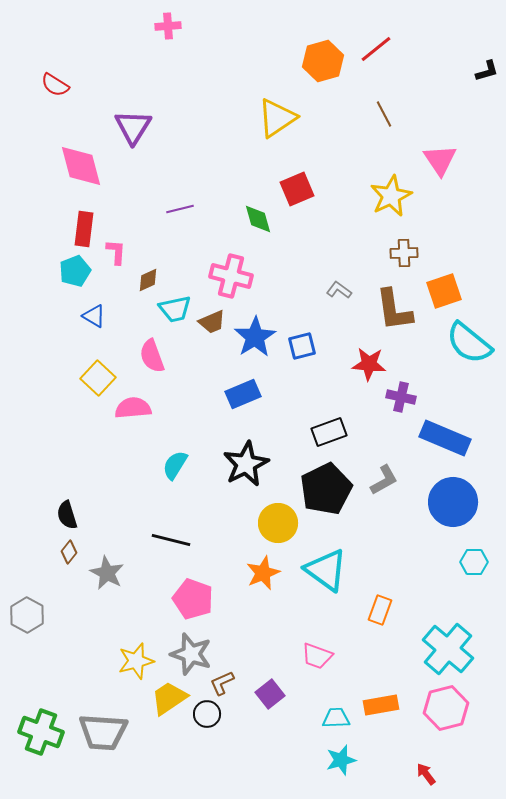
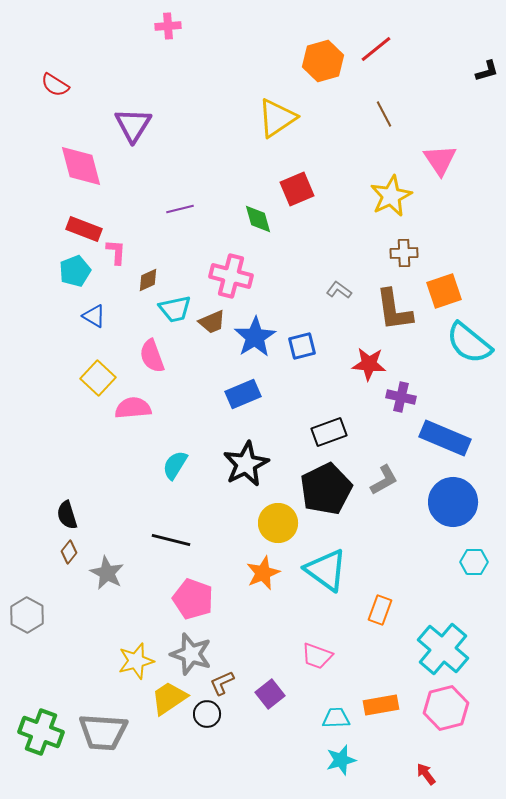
purple triangle at (133, 127): moved 2 px up
red rectangle at (84, 229): rotated 76 degrees counterclockwise
cyan cross at (448, 649): moved 5 px left
